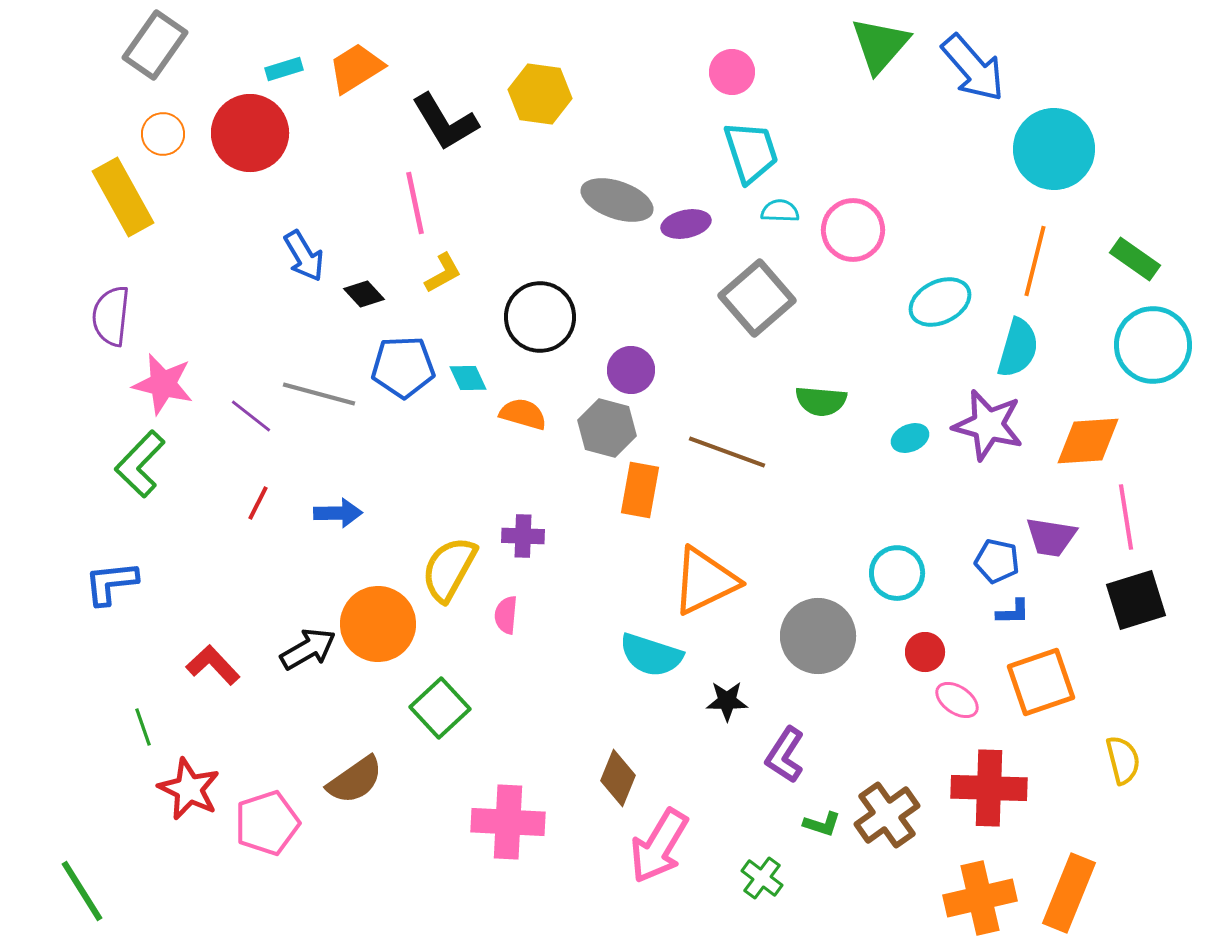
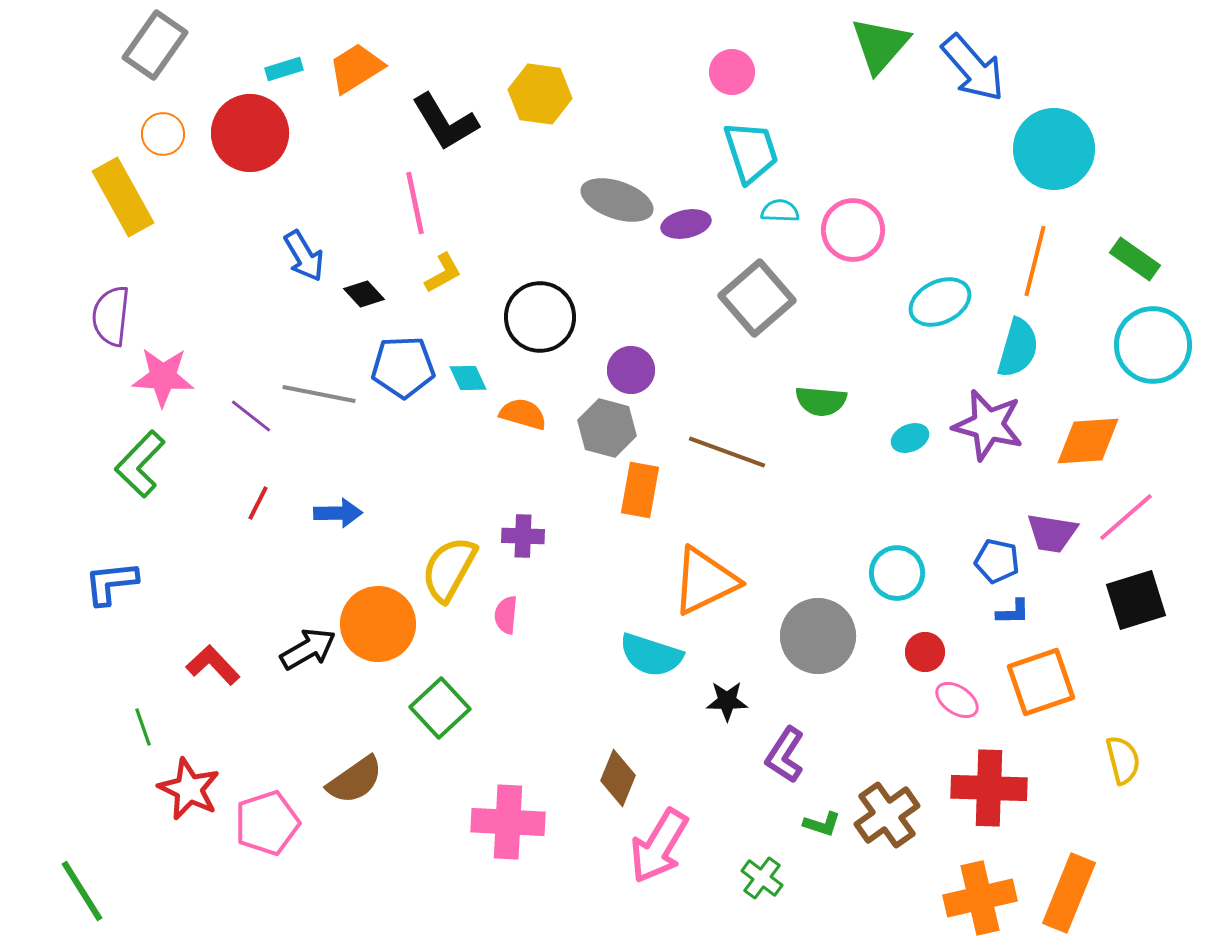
pink star at (163, 384): moved 7 px up; rotated 10 degrees counterclockwise
gray line at (319, 394): rotated 4 degrees counterclockwise
pink line at (1126, 517): rotated 58 degrees clockwise
purple trapezoid at (1051, 537): moved 1 px right, 4 px up
